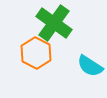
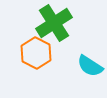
green cross: rotated 21 degrees clockwise
